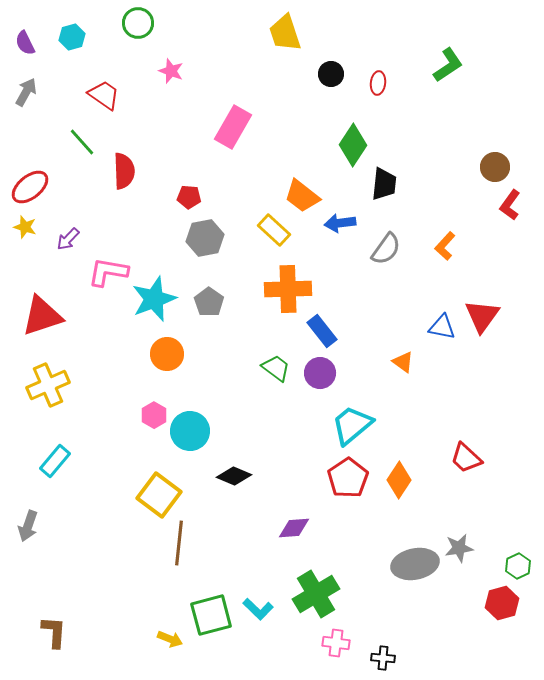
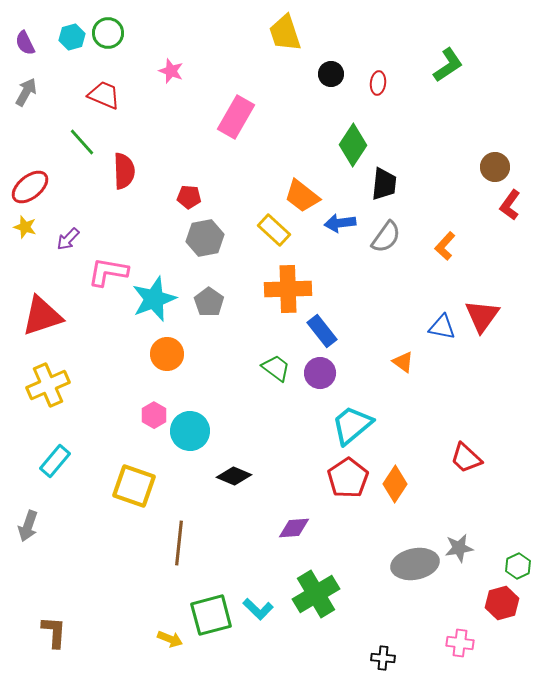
green circle at (138, 23): moved 30 px left, 10 px down
red trapezoid at (104, 95): rotated 12 degrees counterclockwise
pink rectangle at (233, 127): moved 3 px right, 10 px up
gray semicircle at (386, 249): moved 12 px up
orange diamond at (399, 480): moved 4 px left, 4 px down
yellow square at (159, 495): moved 25 px left, 9 px up; rotated 18 degrees counterclockwise
pink cross at (336, 643): moved 124 px right
